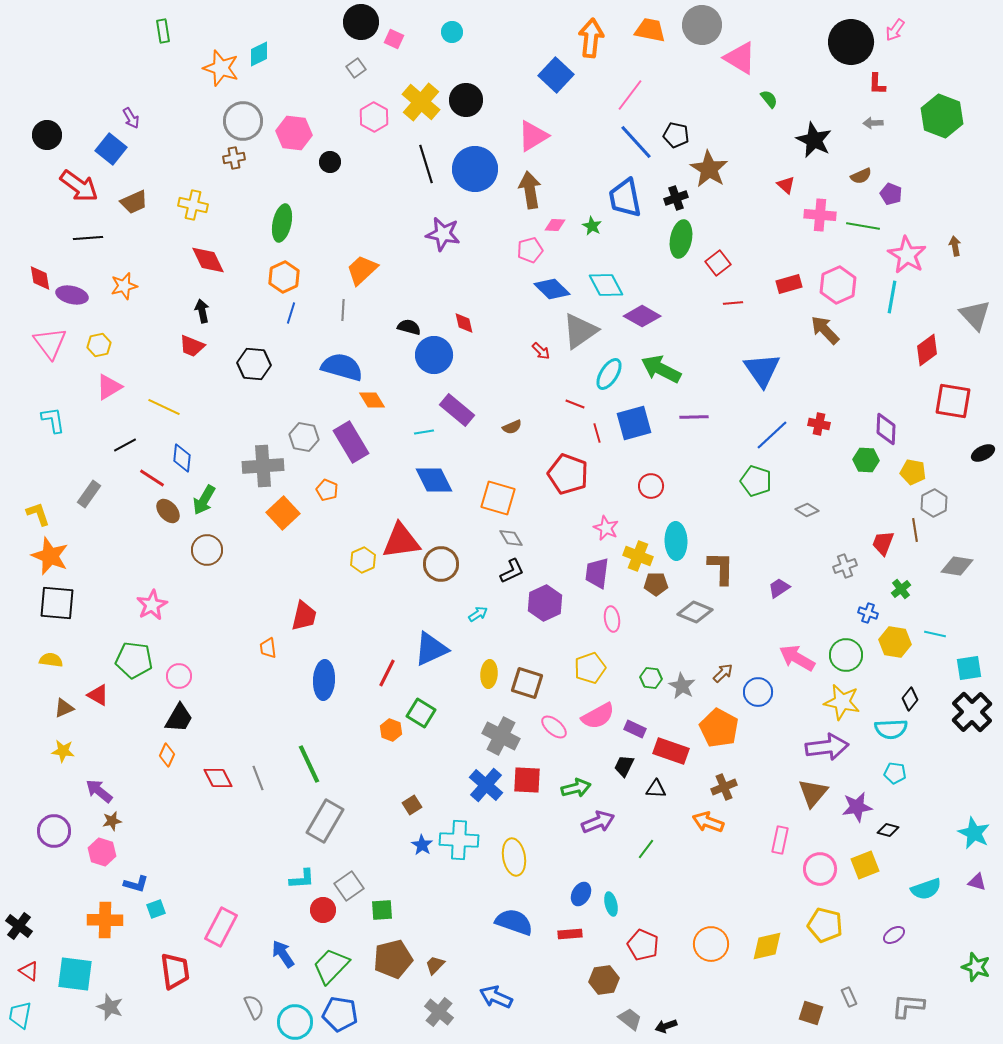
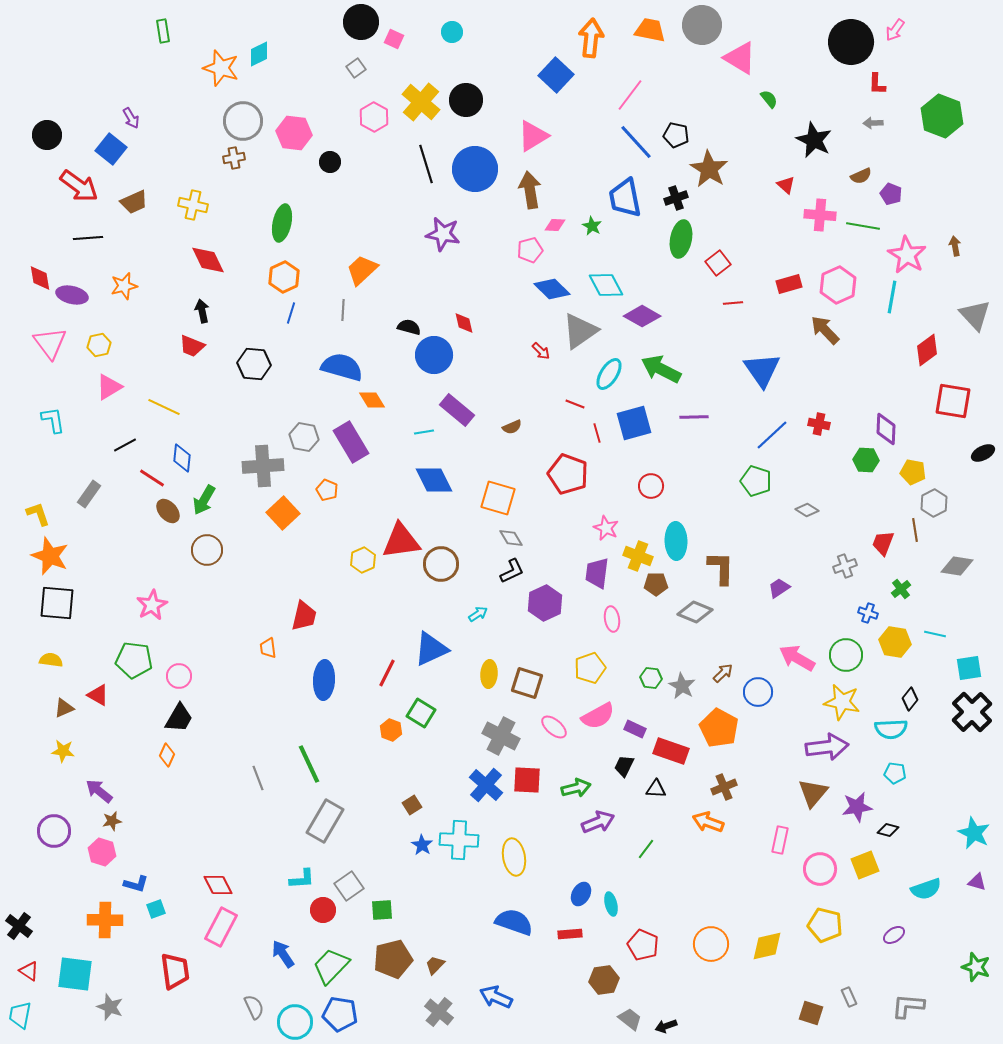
red diamond at (218, 778): moved 107 px down
